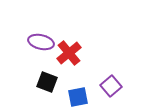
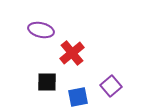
purple ellipse: moved 12 px up
red cross: moved 3 px right
black square: rotated 20 degrees counterclockwise
